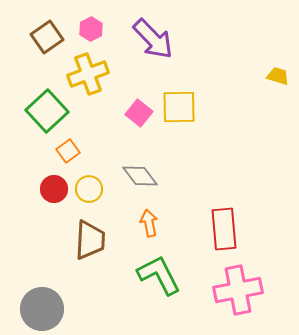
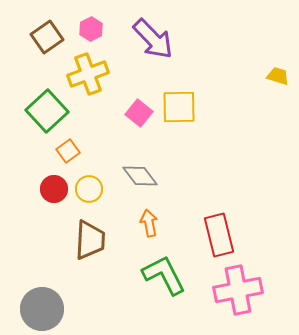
red rectangle: moved 5 px left, 6 px down; rotated 9 degrees counterclockwise
green L-shape: moved 5 px right
